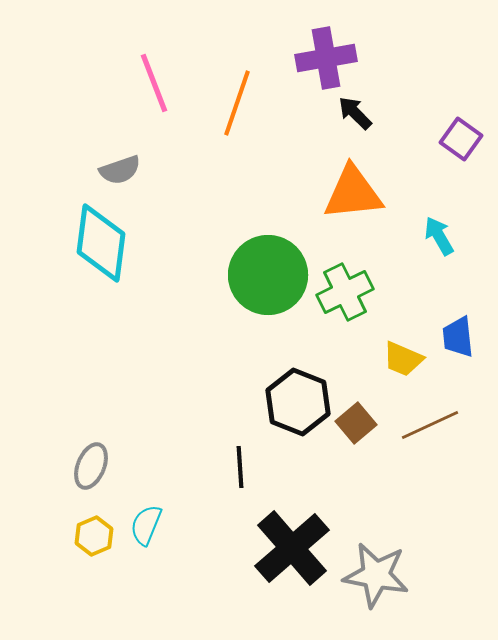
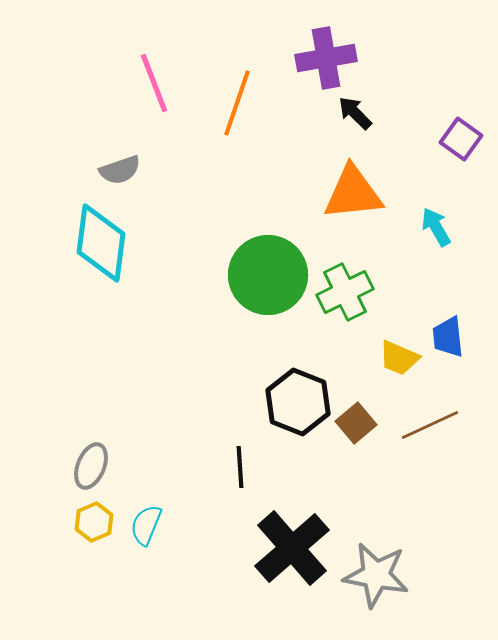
cyan arrow: moved 3 px left, 9 px up
blue trapezoid: moved 10 px left
yellow trapezoid: moved 4 px left, 1 px up
yellow hexagon: moved 14 px up
